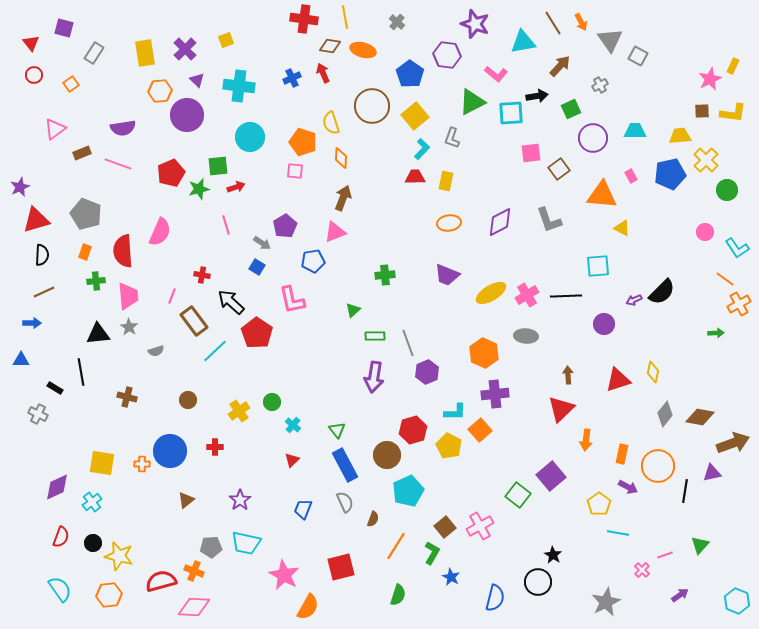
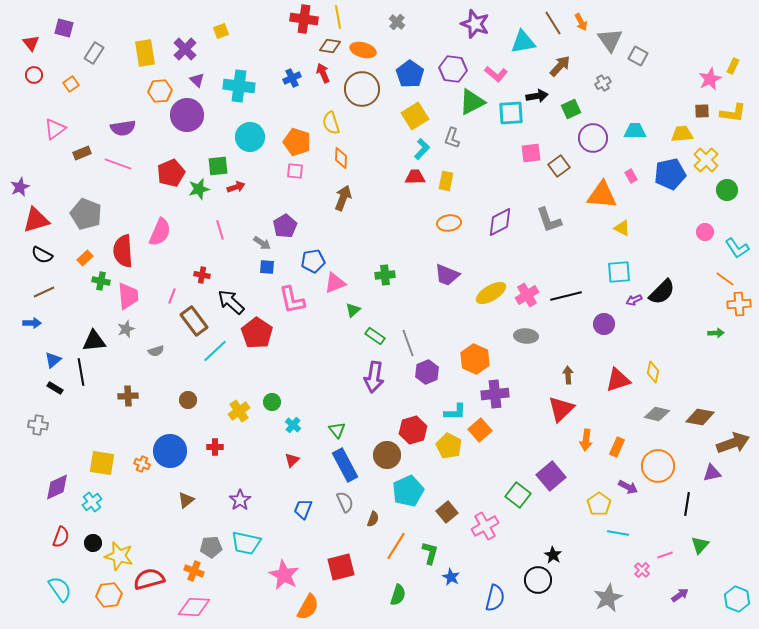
yellow line at (345, 17): moved 7 px left
yellow square at (226, 40): moved 5 px left, 9 px up
purple hexagon at (447, 55): moved 6 px right, 14 px down
gray cross at (600, 85): moved 3 px right, 2 px up
brown circle at (372, 106): moved 10 px left, 17 px up
yellow square at (415, 116): rotated 8 degrees clockwise
yellow trapezoid at (680, 136): moved 2 px right, 2 px up
orange pentagon at (303, 142): moved 6 px left
brown square at (559, 169): moved 3 px up
pink line at (226, 225): moved 6 px left, 5 px down
pink triangle at (335, 232): moved 51 px down
orange rectangle at (85, 252): moved 6 px down; rotated 28 degrees clockwise
black semicircle at (42, 255): rotated 115 degrees clockwise
cyan square at (598, 266): moved 21 px right, 6 px down
blue square at (257, 267): moved 10 px right; rotated 28 degrees counterclockwise
green cross at (96, 281): moved 5 px right; rotated 18 degrees clockwise
black line at (566, 296): rotated 12 degrees counterclockwise
orange cross at (739, 304): rotated 25 degrees clockwise
gray star at (129, 327): moved 3 px left, 2 px down; rotated 18 degrees clockwise
black triangle at (98, 334): moved 4 px left, 7 px down
green rectangle at (375, 336): rotated 36 degrees clockwise
orange hexagon at (484, 353): moved 9 px left, 6 px down
blue triangle at (21, 360): moved 32 px right; rotated 42 degrees counterclockwise
brown cross at (127, 397): moved 1 px right, 1 px up; rotated 18 degrees counterclockwise
gray cross at (38, 414): moved 11 px down; rotated 18 degrees counterclockwise
gray diamond at (665, 414): moved 8 px left; rotated 65 degrees clockwise
orange rectangle at (622, 454): moved 5 px left, 7 px up; rotated 12 degrees clockwise
orange cross at (142, 464): rotated 21 degrees clockwise
black line at (685, 491): moved 2 px right, 13 px down
pink cross at (480, 526): moved 5 px right
brown square at (445, 527): moved 2 px right, 15 px up
green L-shape at (432, 553): moved 2 px left; rotated 15 degrees counterclockwise
red semicircle at (161, 581): moved 12 px left, 2 px up
black circle at (538, 582): moved 2 px up
cyan hexagon at (737, 601): moved 2 px up
gray star at (606, 602): moved 2 px right, 4 px up
